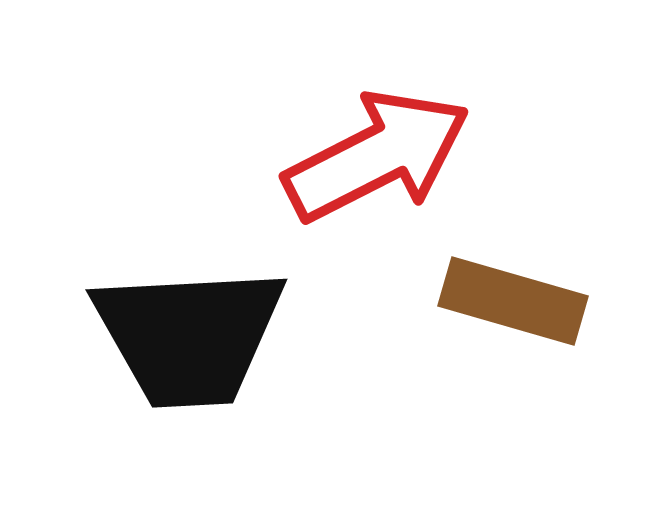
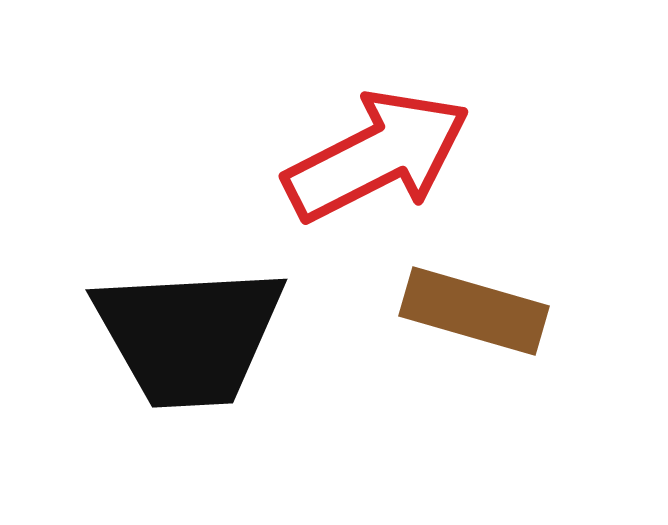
brown rectangle: moved 39 px left, 10 px down
